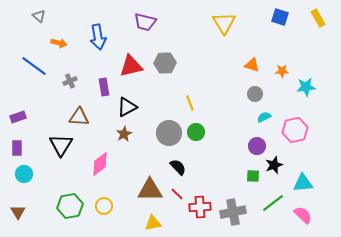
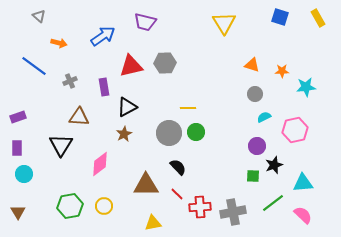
blue arrow at (98, 37): moved 5 px right, 1 px up; rotated 115 degrees counterclockwise
yellow line at (190, 103): moved 2 px left, 5 px down; rotated 70 degrees counterclockwise
brown triangle at (150, 190): moved 4 px left, 5 px up
